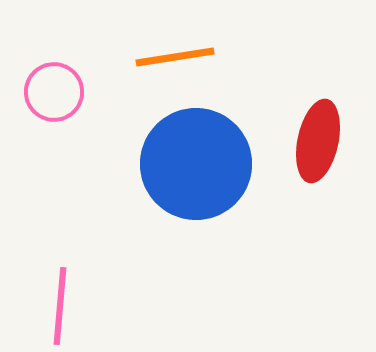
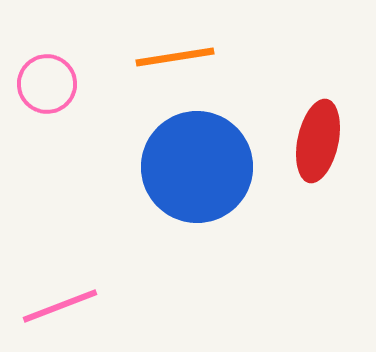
pink circle: moved 7 px left, 8 px up
blue circle: moved 1 px right, 3 px down
pink line: rotated 64 degrees clockwise
